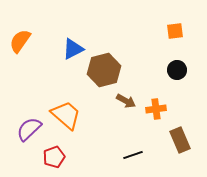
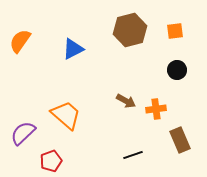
brown hexagon: moved 26 px right, 40 px up
purple semicircle: moved 6 px left, 4 px down
red pentagon: moved 3 px left, 4 px down
